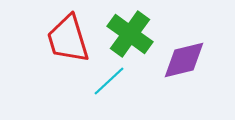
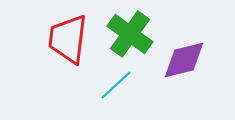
red trapezoid: rotated 24 degrees clockwise
cyan line: moved 7 px right, 4 px down
